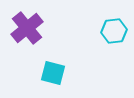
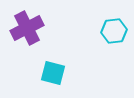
purple cross: rotated 12 degrees clockwise
